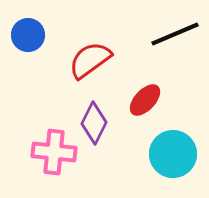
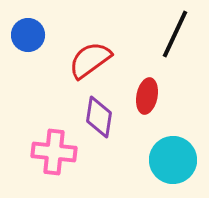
black line: rotated 42 degrees counterclockwise
red ellipse: moved 2 px right, 4 px up; rotated 32 degrees counterclockwise
purple diamond: moved 5 px right, 6 px up; rotated 18 degrees counterclockwise
cyan circle: moved 6 px down
